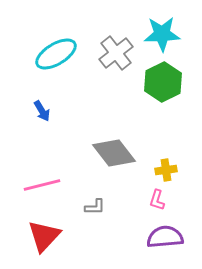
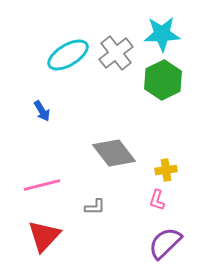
cyan ellipse: moved 12 px right, 1 px down
green hexagon: moved 2 px up
purple semicircle: moved 6 px down; rotated 39 degrees counterclockwise
